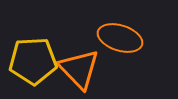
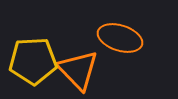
orange triangle: moved 1 px left, 1 px down
